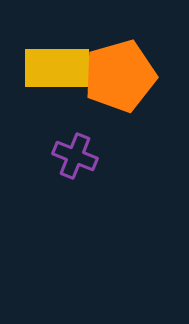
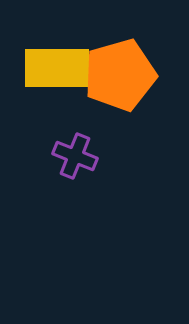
orange pentagon: moved 1 px up
